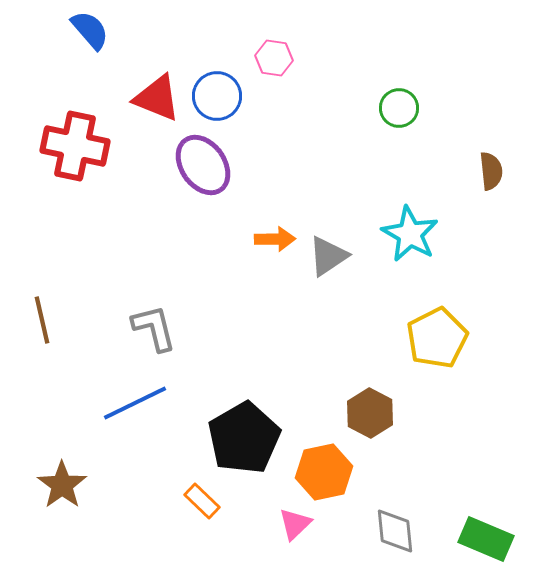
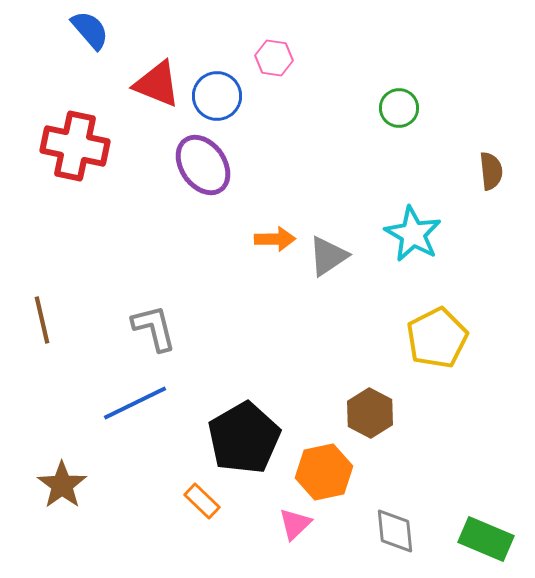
red triangle: moved 14 px up
cyan star: moved 3 px right
